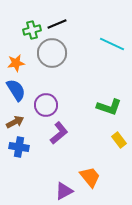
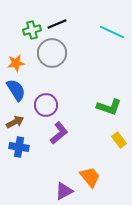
cyan line: moved 12 px up
